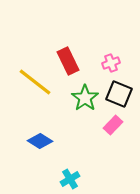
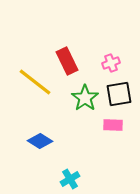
red rectangle: moved 1 px left
black square: rotated 32 degrees counterclockwise
pink rectangle: rotated 48 degrees clockwise
